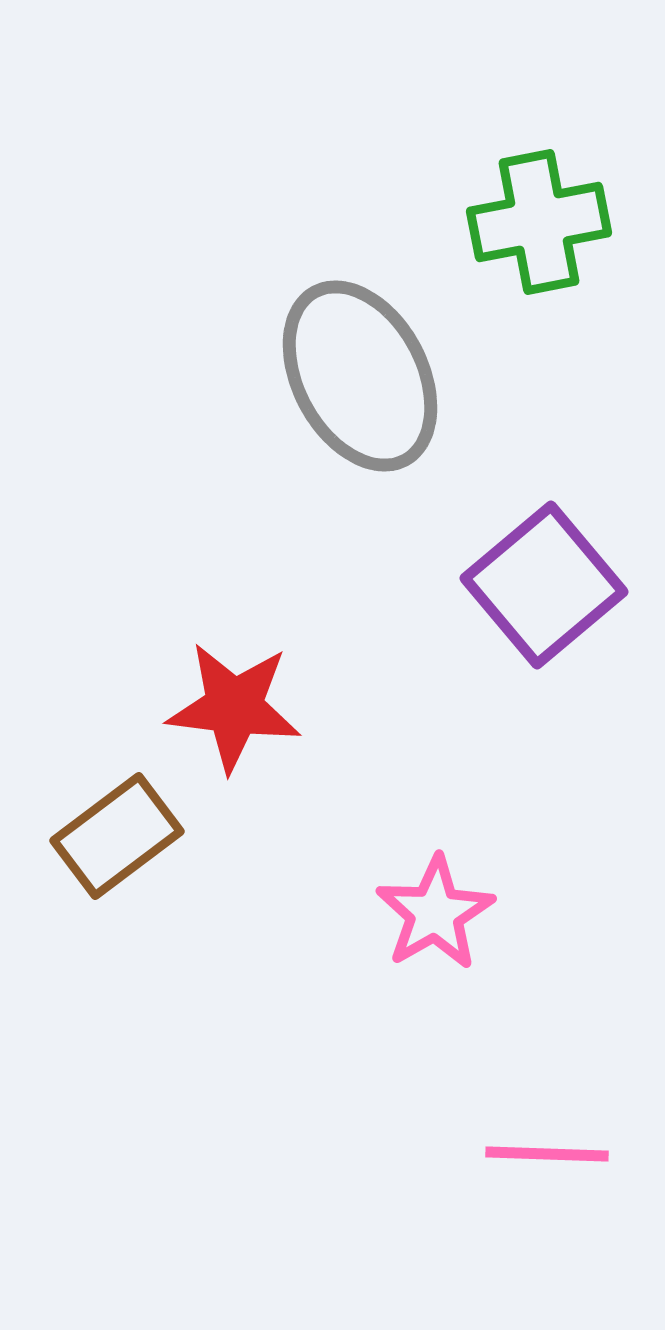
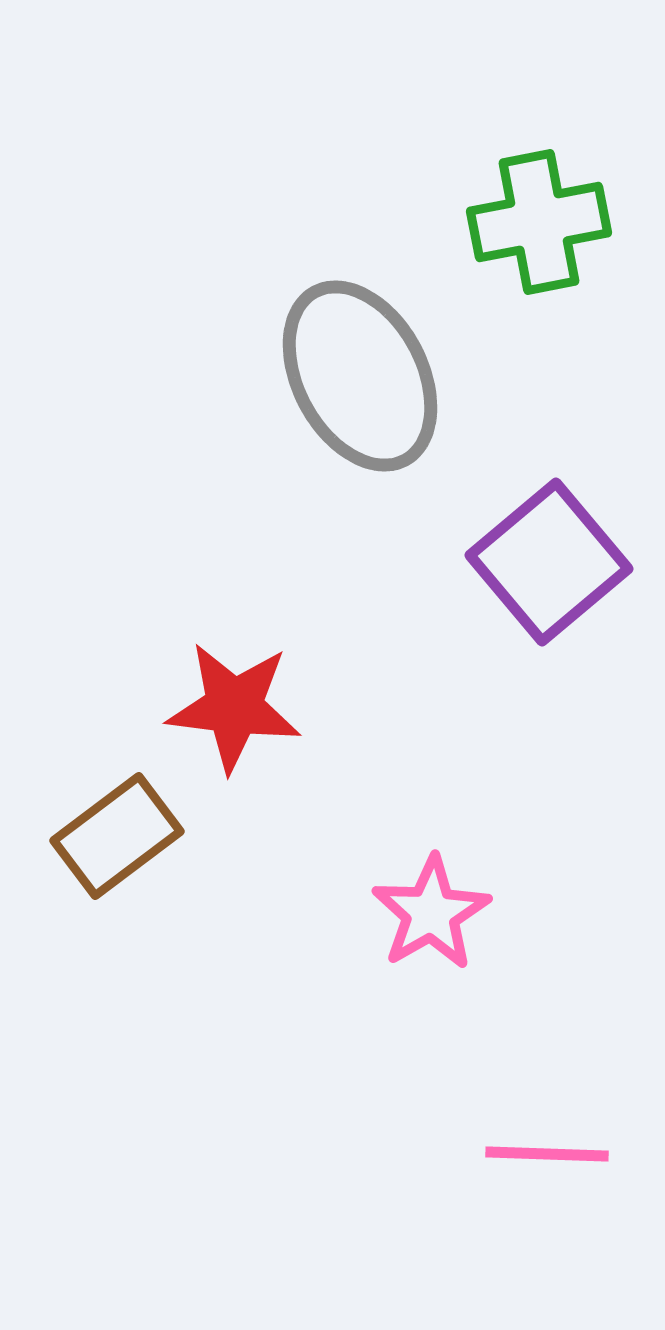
purple square: moved 5 px right, 23 px up
pink star: moved 4 px left
